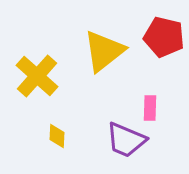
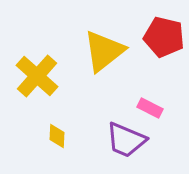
pink rectangle: rotated 65 degrees counterclockwise
